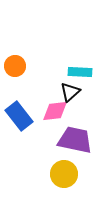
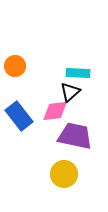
cyan rectangle: moved 2 px left, 1 px down
purple trapezoid: moved 4 px up
